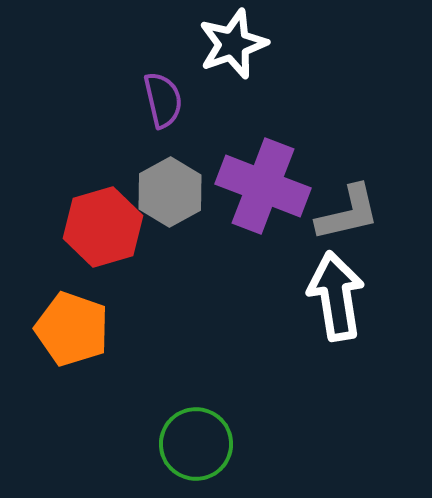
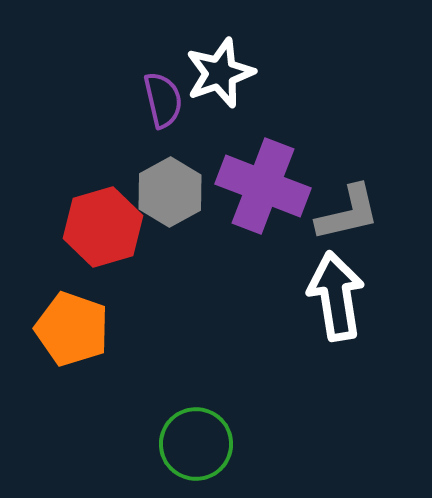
white star: moved 13 px left, 29 px down
